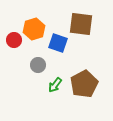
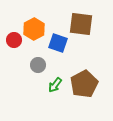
orange hexagon: rotated 10 degrees counterclockwise
